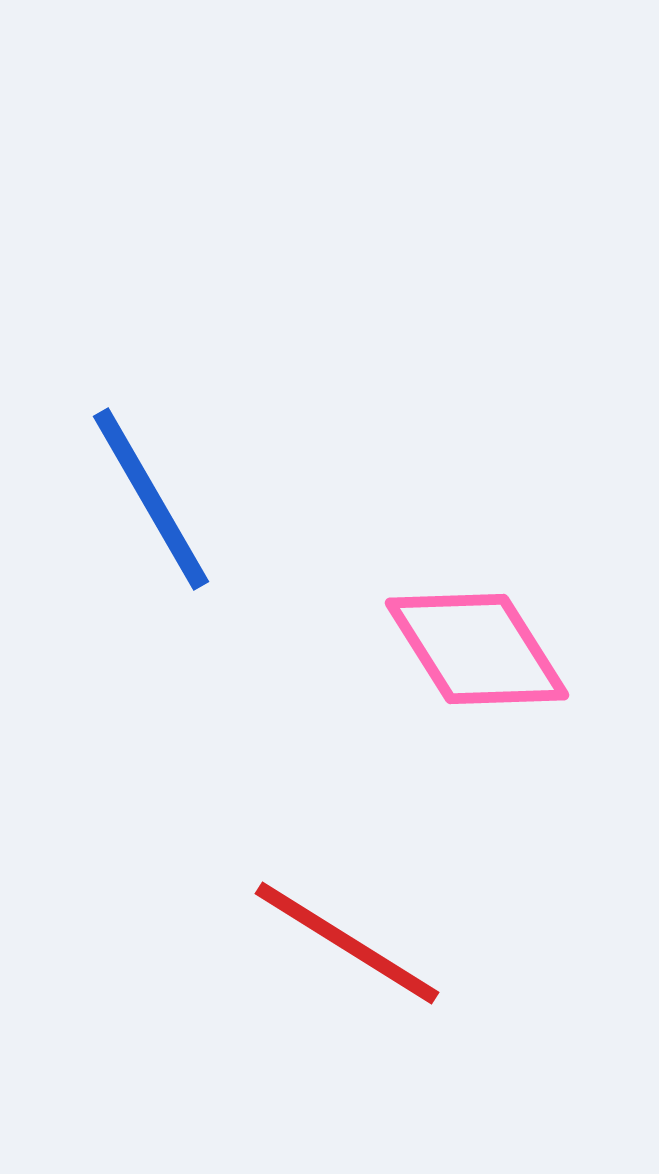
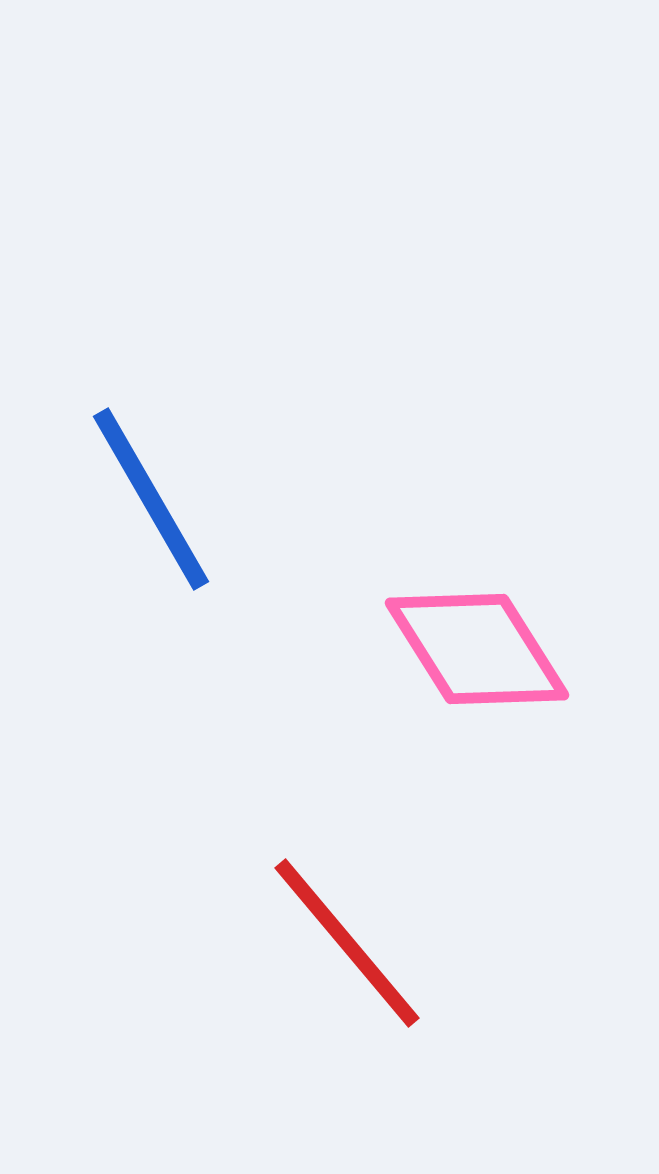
red line: rotated 18 degrees clockwise
